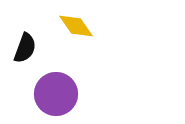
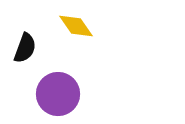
purple circle: moved 2 px right
